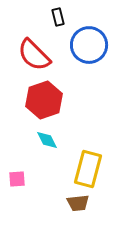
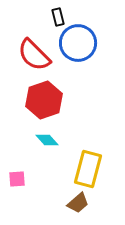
blue circle: moved 11 px left, 2 px up
cyan diamond: rotated 15 degrees counterclockwise
brown trapezoid: rotated 35 degrees counterclockwise
